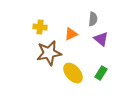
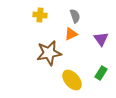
gray semicircle: moved 18 px left, 3 px up; rotated 24 degrees counterclockwise
yellow cross: moved 12 px up
purple triangle: rotated 14 degrees clockwise
yellow ellipse: moved 1 px left, 7 px down
